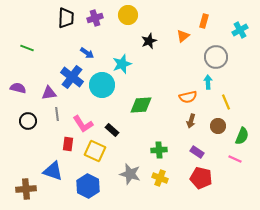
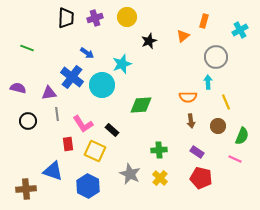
yellow circle: moved 1 px left, 2 px down
orange semicircle: rotated 12 degrees clockwise
brown arrow: rotated 24 degrees counterclockwise
red rectangle: rotated 16 degrees counterclockwise
gray star: rotated 10 degrees clockwise
yellow cross: rotated 21 degrees clockwise
